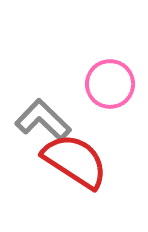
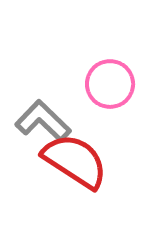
gray L-shape: moved 1 px down
